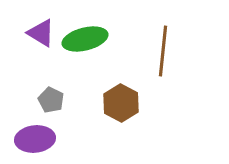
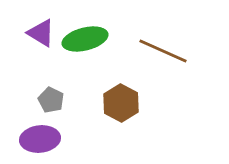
brown line: rotated 72 degrees counterclockwise
purple ellipse: moved 5 px right
